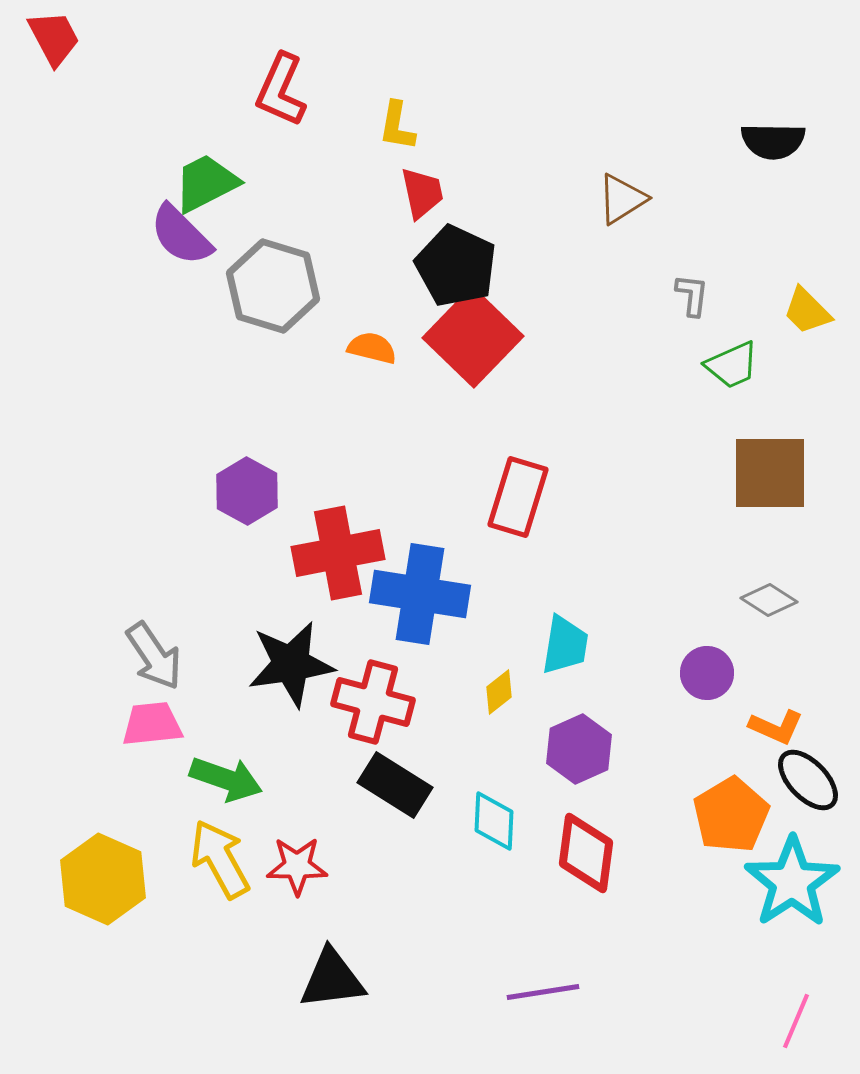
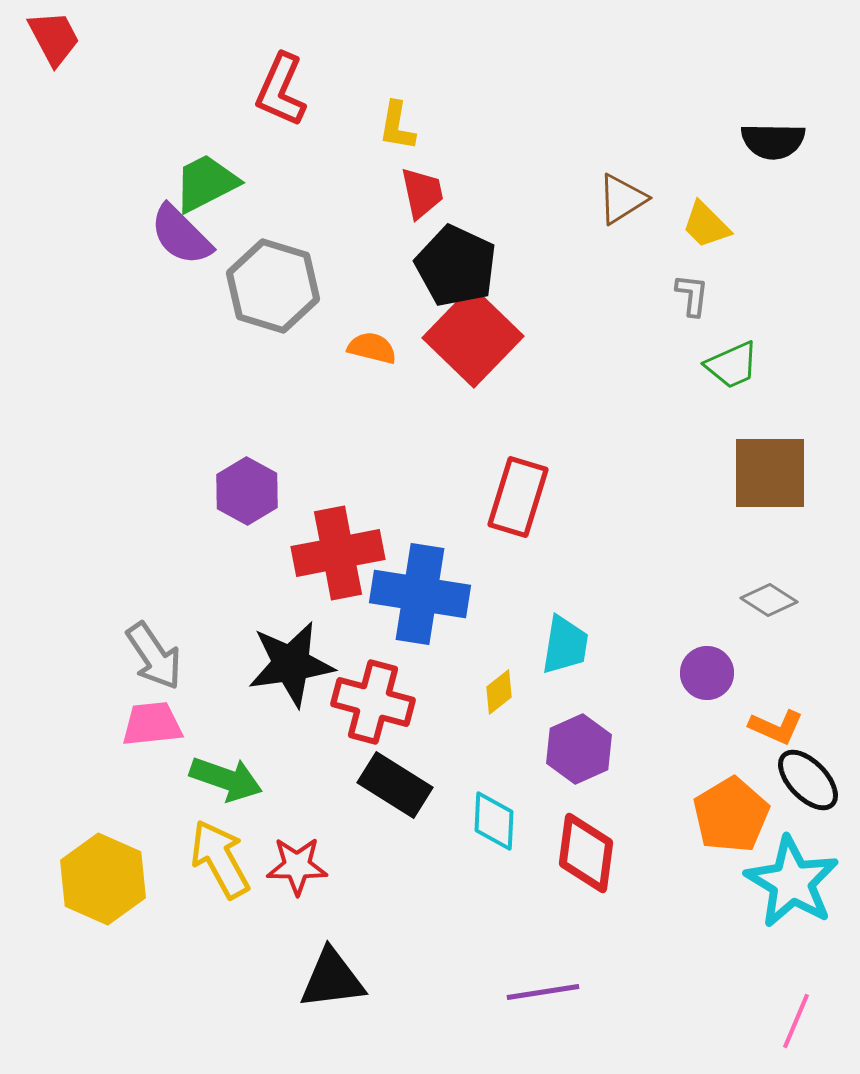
yellow trapezoid at (807, 311): moved 101 px left, 86 px up
cyan star at (792, 882): rotated 8 degrees counterclockwise
